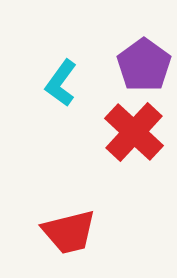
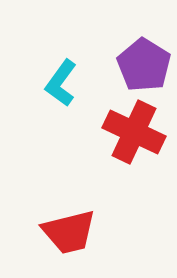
purple pentagon: rotated 4 degrees counterclockwise
red cross: rotated 18 degrees counterclockwise
